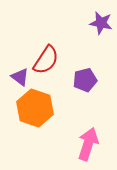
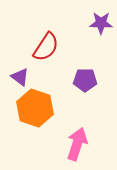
purple star: rotated 10 degrees counterclockwise
red semicircle: moved 13 px up
purple pentagon: rotated 15 degrees clockwise
pink arrow: moved 11 px left
